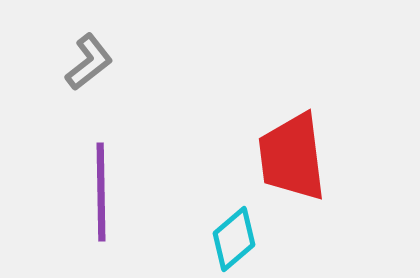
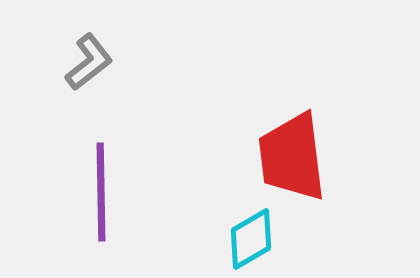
cyan diamond: moved 17 px right; rotated 10 degrees clockwise
